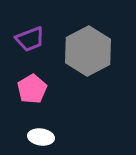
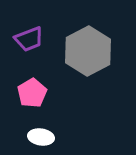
purple trapezoid: moved 1 px left
pink pentagon: moved 4 px down
